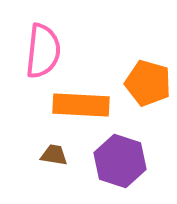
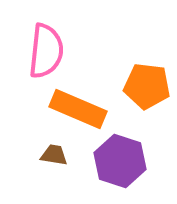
pink semicircle: moved 3 px right
orange pentagon: moved 1 px left, 3 px down; rotated 9 degrees counterclockwise
orange rectangle: moved 3 px left, 4 px down; rotated 20 degrees clockwise
